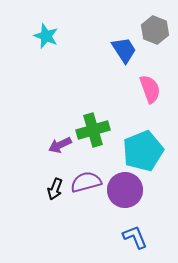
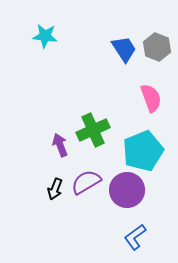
gray hexagon: moved 2 px right, 17 px down
cyan star: moved 1 px left; rotated 15 degrees counterclockwise
blue trapezoid: moved 1 px up
pink semicircle: moved 1 px right, 9 px down
green cross: rotated 8 degrees counterclockwise
purple arrow: rotated 95 degrees clockwise
purple semicircle: rotated 16 degrees counterclockwise
purple circle: moved 2 px right
blue L-shape: rotated 104 degrees counterclockwise
